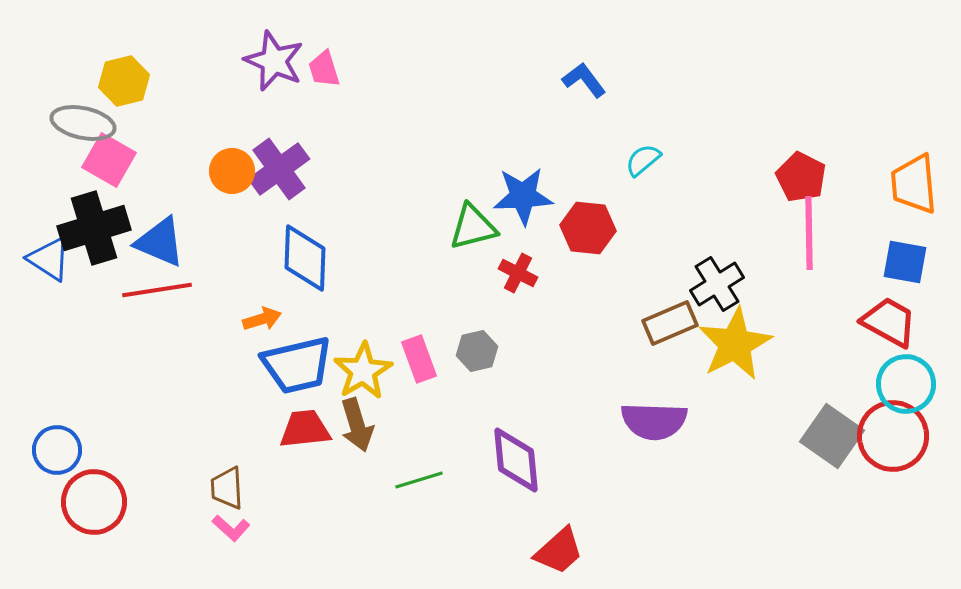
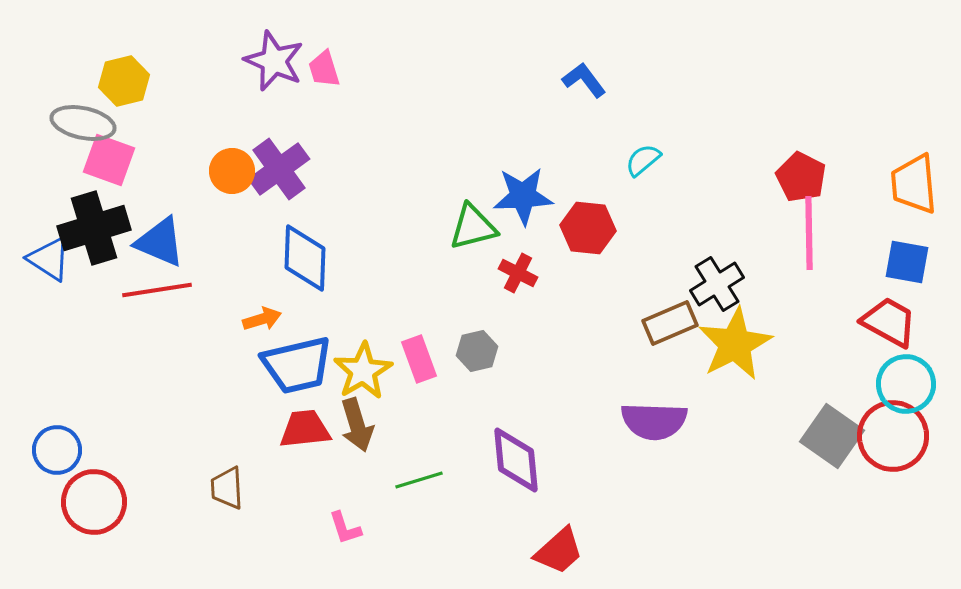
pink square at (109, 160): rotated 10 degrees counterclockwise
blue square at (905, 262): moved 2 px right
pink L-shape at (231, 528): moved 114 px right; rotated 30 degrees clockwise
